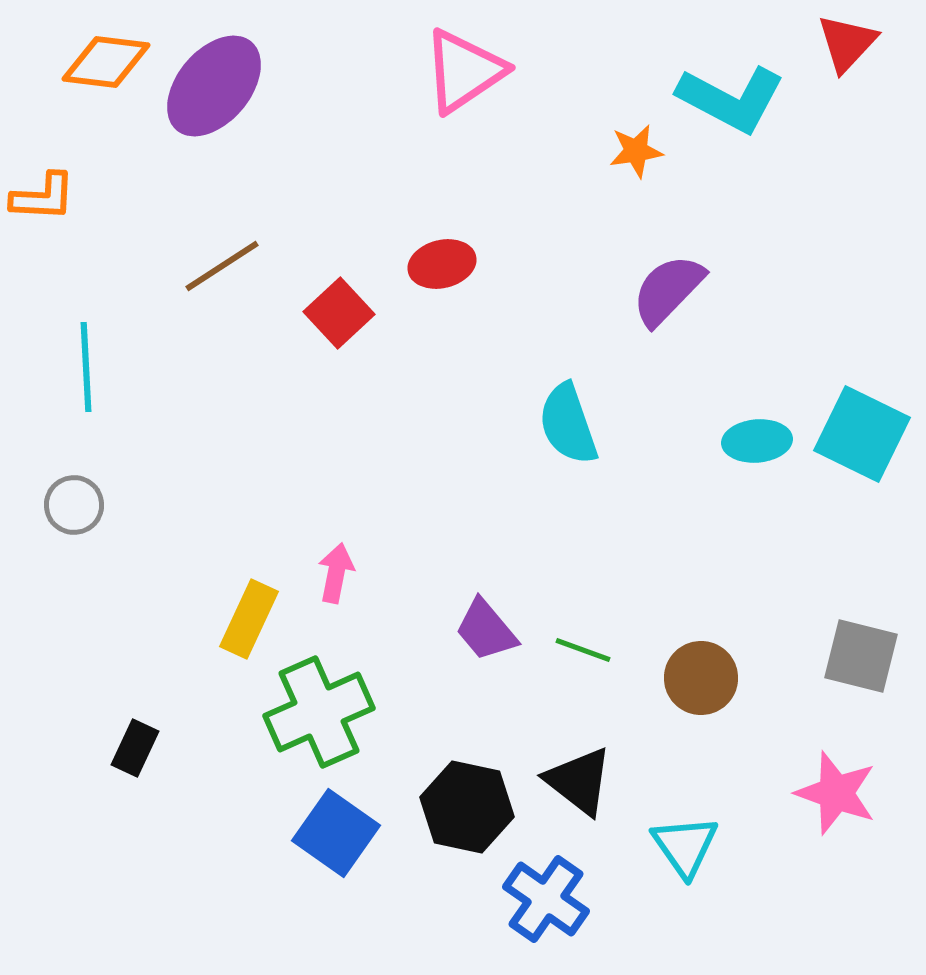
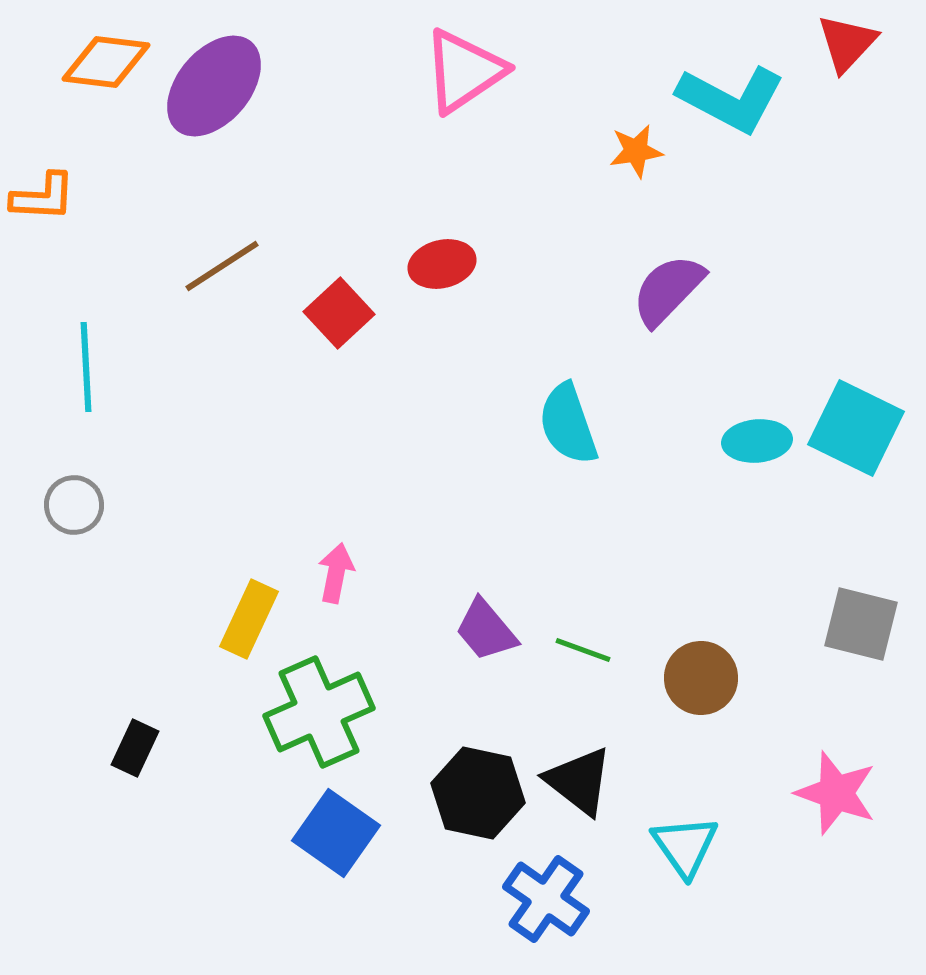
cyan square: moved 6 px left, 6 px up
gray square: moved 32 px up
black hexagon: moved 11 px right, 14 px up
